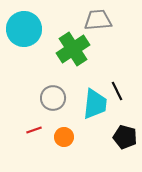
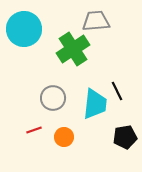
gray trapezoid: moved 2 px left, 1 px down
black pentagon: rotated 25 degrees counterclockwise
